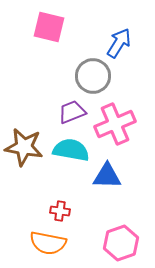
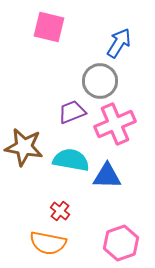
gray circle: moved 7 px right, 5 px down
cyan semicircle: moved 10 px down
red cross: rotated 30 degrees clockwise
